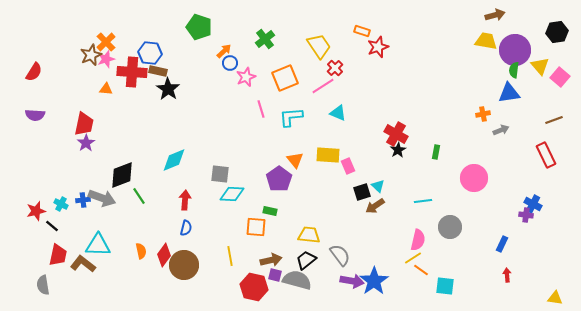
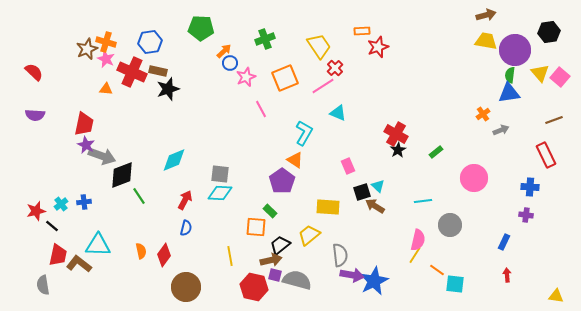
brown arrow at (495, 15): moved 9 px left
green pentagon at (199, 27): moved 2 px right, 1 px down; rotated 15 degrees counterclockwise
orange rectangle at (362, 31): rotated 21 degrees counterclockwise
black hexagon at (557, 32): moved 8 px left
green cross at (265, 39): rotated 18 degrees clockwise
orange cross at (106, 42): rotated 30 degrees counterclockwise
blue hexagon at (150, 53): moved 11 px up; rotated 15 degrees counterclockwise
brown star at (91, 55): moved 4 px left, 6 px up
pink star at (106, 59): rotated 30 degrees counterclockwise
yellow triangle at (540, 66): moved 7 px down
green semicircle at (514, 70): moved 4 px left, 5 px down
red semicircle at (34, 72): rotated 78 degrees counterclockwise
red cross at (132, 72): rotated 20 degrees clockwise
black star at (168, 89): rotated 20 degrees clockwise
pink line at (261, 109): rotated 12 degrees counterclockwise
orange cross at (483, 114): rotated 24 degrees counterclockwise
cyan L-shape at (291, 117): moved 13 px right, 16 px down; rotated 125 degrees clockwise
purple star at (86, 143): moved 2 px down; rotated 12 degrees counterclockwise
green rectangle at (436, 152): rotated 40 degrees clockwise
yellow rectangle at (328, 155): moved 52 px down
orange triangle at (295, 160): rotated 18 degrees counterclockwise
purple pentagon at (279, 179): moved 3 px right, 2 px down
cyan diamond at (232, 194): moved 12 px left, 1 px up
gray arrow at (102, 198): moved 42 px up
blue cross at (83, 200): moved 1 px right, 2 px down
red arrow at (185, 200): rotated 24 degrees clockwise
cyan cross at (61, 204): rotated 24 degrees clockwise
blue cross at (533, 204): moved 3 px left, 17 px up; rotated 24 degrees counterclockwise
brown arrow at (375, 206): rotated 66 degrees clockwise
green rectangle at (270, 211): rotated 32 degrees clockwise
gray circle at (450, 227): moved 2 px up
yellow trapezoid at (309, 235): rotated 45 degrees counterclockwise
blue rectangle at (502, 244): moved 2 px right, 2 px up
gray semicircle at (340, 255): rotated 30 degrees clockwise
yellow line at (413, 258): moved 2 px right, 3 px up; rotated 24 degrees counterclockwise
black trapezoid at (306, 260): moved 26 px left, 15 px up
brown L-shape at (83, 264): moved 4 px left
brown circle at (184, 265): moved 2 px right, 22 px down
orange line at (421, 270): moved 16 px right
purple arrow at (352, 281): moved 6 px up
blue star at (374, 281): rotated 8 degrees clockwise
cyan square at (445, 286): moved 10 px right, 2 px up
yellow triangle at (555, 298): moved 1 px right, 2 px up
